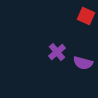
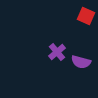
purple semicircle: moved 2 px left, 1 px up
